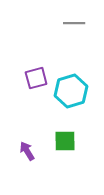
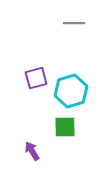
green square: moved 14 px up
purple arrow: moved 5 px right
